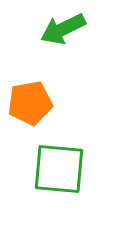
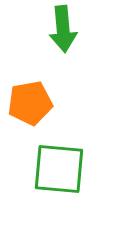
green arrow: rotated 69 degrees counterclockwise
